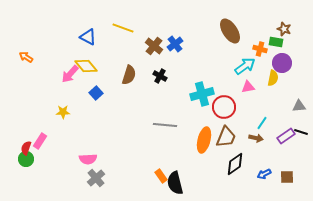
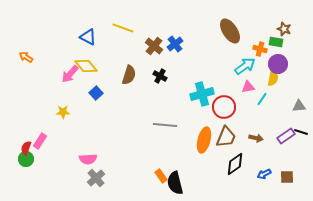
purple circle: moved 4 px left, 1 px down
cyan line: moved 24 px up
